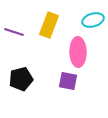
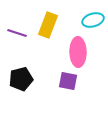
yellow rectangle: moved 1 px left
purple line: moved 3 px right, 1 px down
